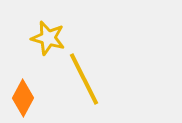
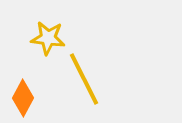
yellow star: rotated 8 degrees counterclockwise
